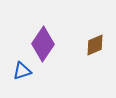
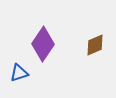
blue triangle: moved 3 px left, 2 px down
